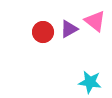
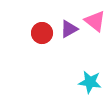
red circle: moved 1 px left, 1 px down
